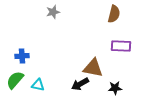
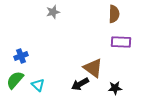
brown semicircle: rotated 12 degrees counterclockwise
purple rectangle: moved 4 px up
blue cross: moved 1 px left; rotated 16 degrees counterclockwise
brown triangle: rotated 25 degrees clockwise
cyan triangle: rotated 32 degrees clockwise
